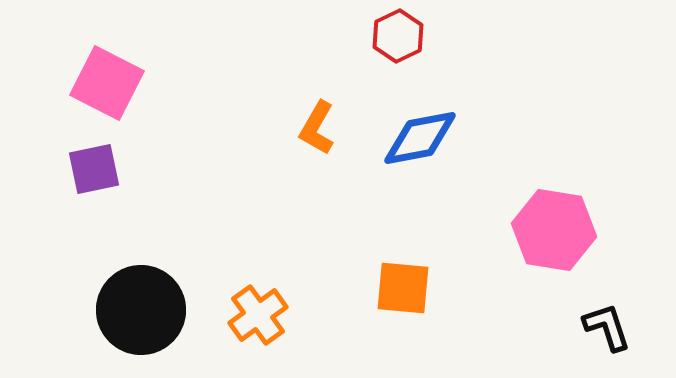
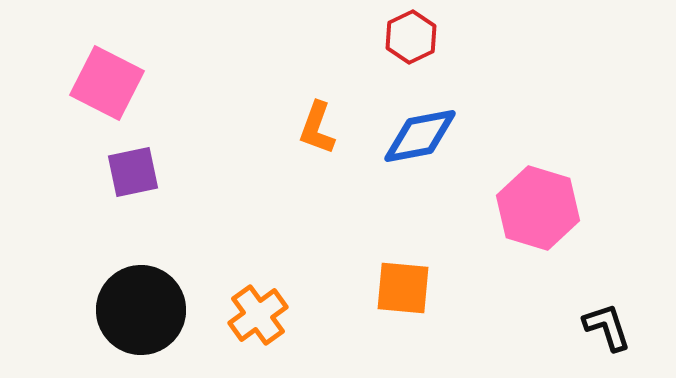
red hexagon: moved 13 px right, 1 px down
orange L-shape: rotated 10 degrees counterclockwise
blue diamond: moved 2 px up
purple square: moved 39 px right, 3 px down
pink hexagon: moved 16 px left, 22 px up; rotated 8 degrees clockwise
